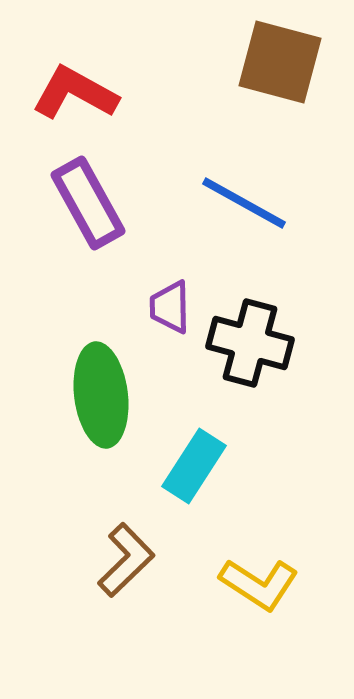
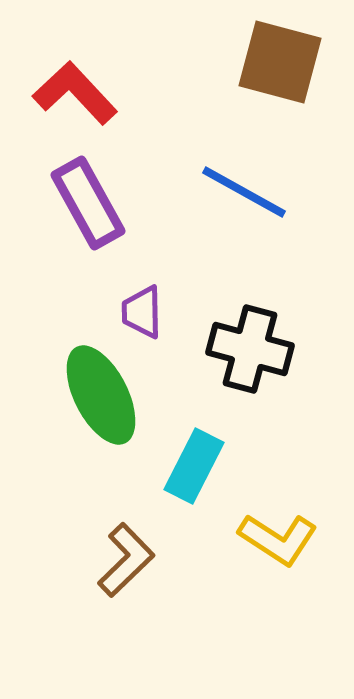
red L-shape: rotated 18 degrees clockwise
blue line: moved 11 px up
purple trapezoid: moved 28 px left, 5 px down
black cross: moved 6 px down
green ellipse: rotated 20 degrees counterclockwise
cyan rectangle: rotated 6 degrees counterclockwise
yellow L-shape: moved 19 px right, 45 px up
